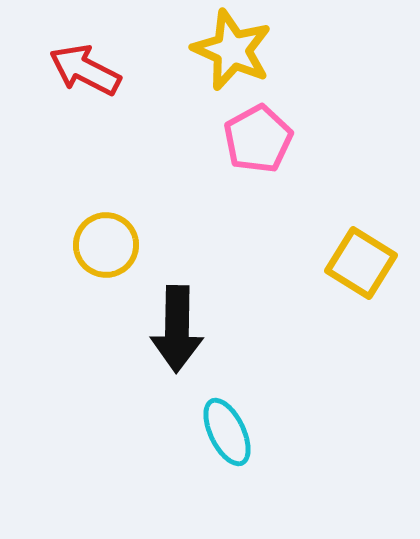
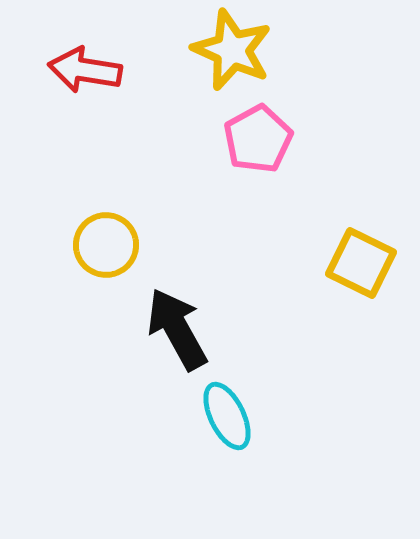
red arrow: rotated 18 degrees counterclockwise
yellow square: rotated 6 degrees counterclockwise
black arrow: rotated 150 degrees clockwise
cyan ellipse: moved 16 px up
